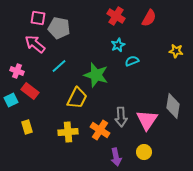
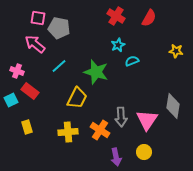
green star: moved 3 px up
